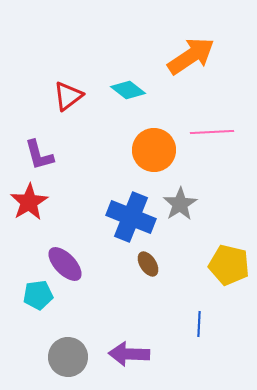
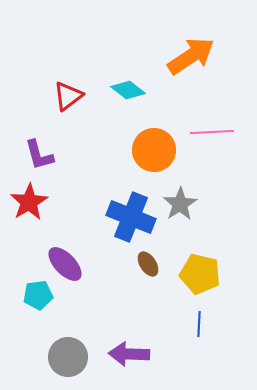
yellow pentagon: moved 29 px left, 9 px down
